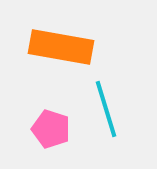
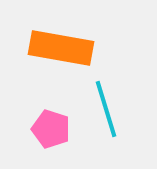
orange rectangle: moved 1 px down
